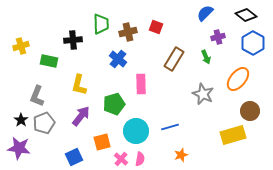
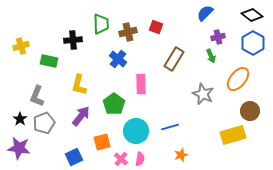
black diamond: moved 6 px right
green arrow: moved 5 px right, 1 px up
green pentagon: rotated 20 degrees counterclockwise
black star: moved 1 px left, 1 px up
